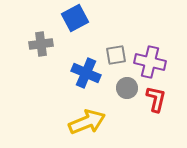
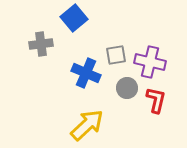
blue square: moved 1 px left; rotated 12 degrees counterclockwise
red L-shape: moved 1 px down
yellow arrow: moved 3 px down; rotated 21 degrees counterclockwise
